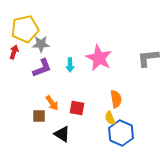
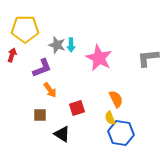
yellow pentagon: rotated 12 degrees clockwise
gray star: moved 16 px right, 1 px down; rotated 18 degrees clockwise
red arrow: moved 2 px left, 3 px down
cyan arrow: moved 1 px right, 20 px up
orange semicircle: rotated 18 degrees counterclockwise
orange arrow: moved 2 px left, 13 px up
red square: rotated 28 degrees counterclockwise
brown square: moved 1 px right, 1 px up
blue hexagon: rotated 15 degrees counterclockwise
